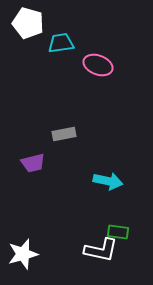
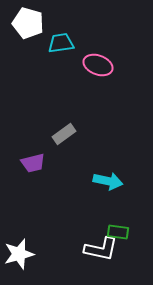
gray rectangle: rotated 25 degrees counterclockwise
white L-shape: moved 1 px up
white star: moved 4 px left
